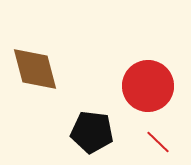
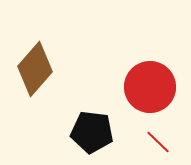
brown diamond: rotated 56 degrees clockwise
red circle: moved 2 px right, 1 px down
